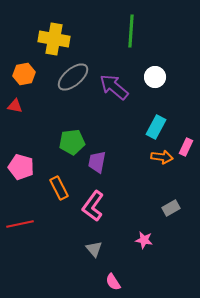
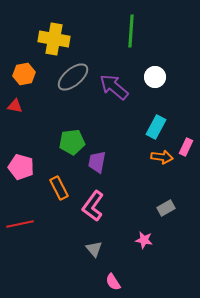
gray rectangle: moved 5 px left
